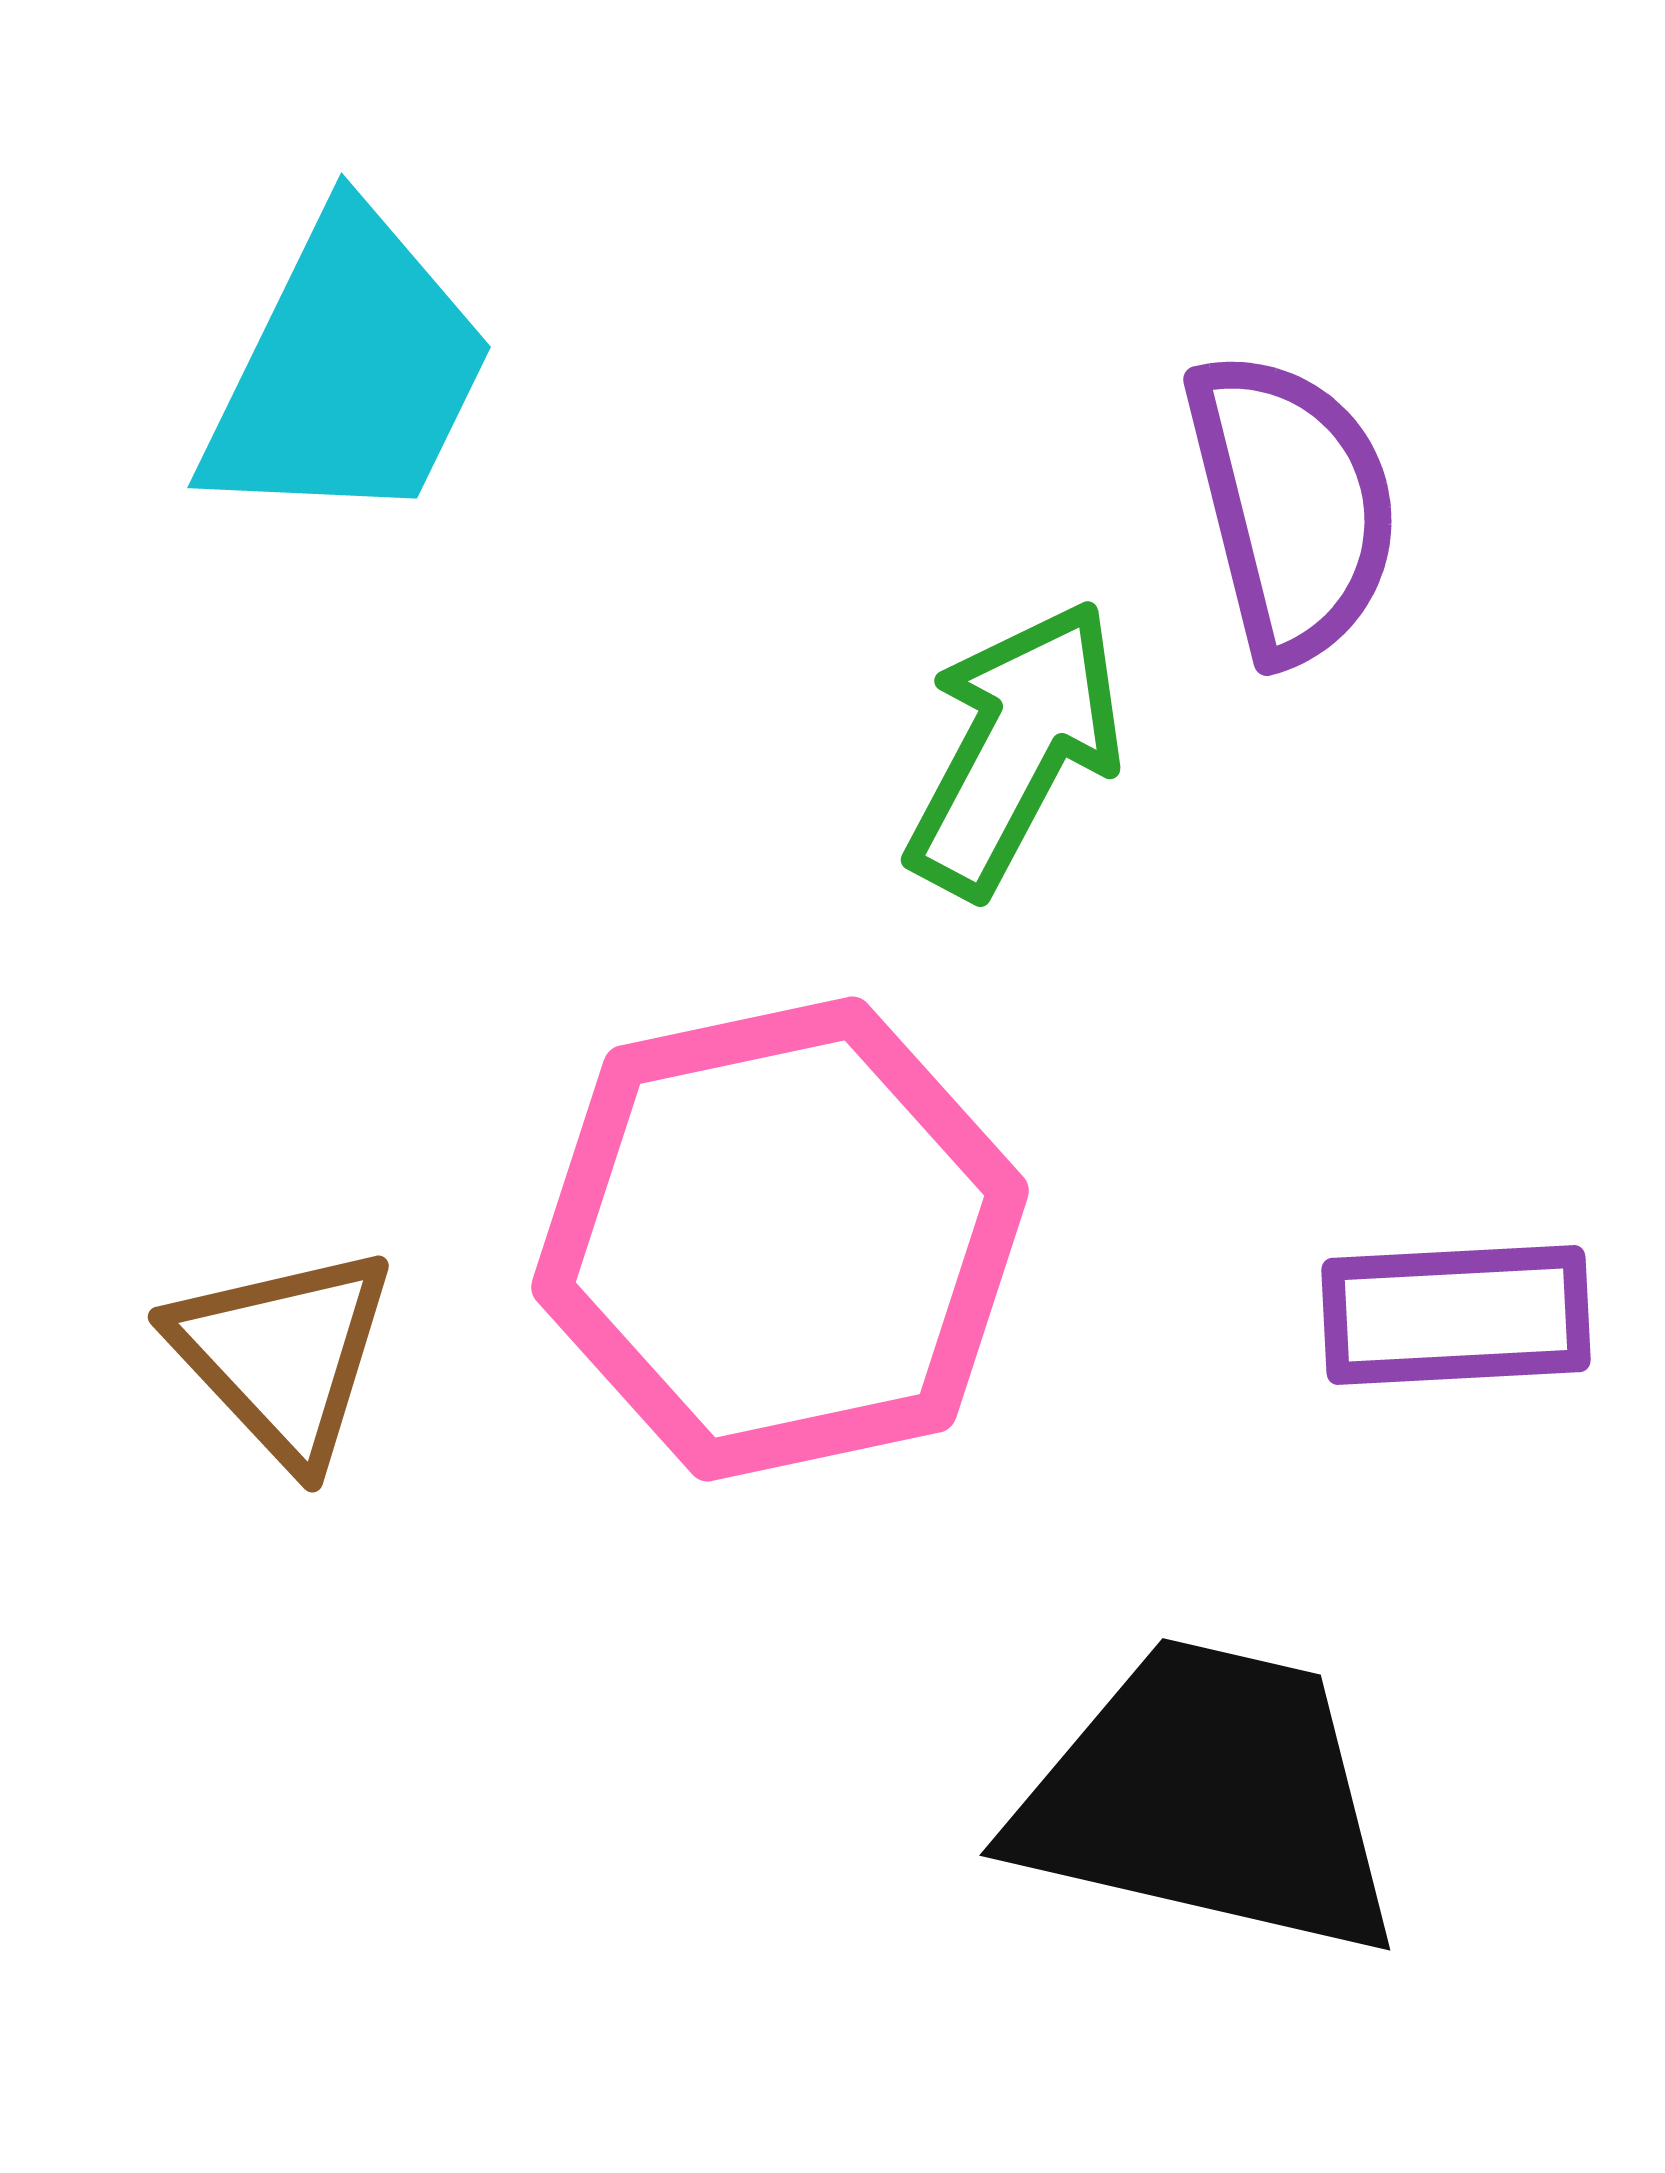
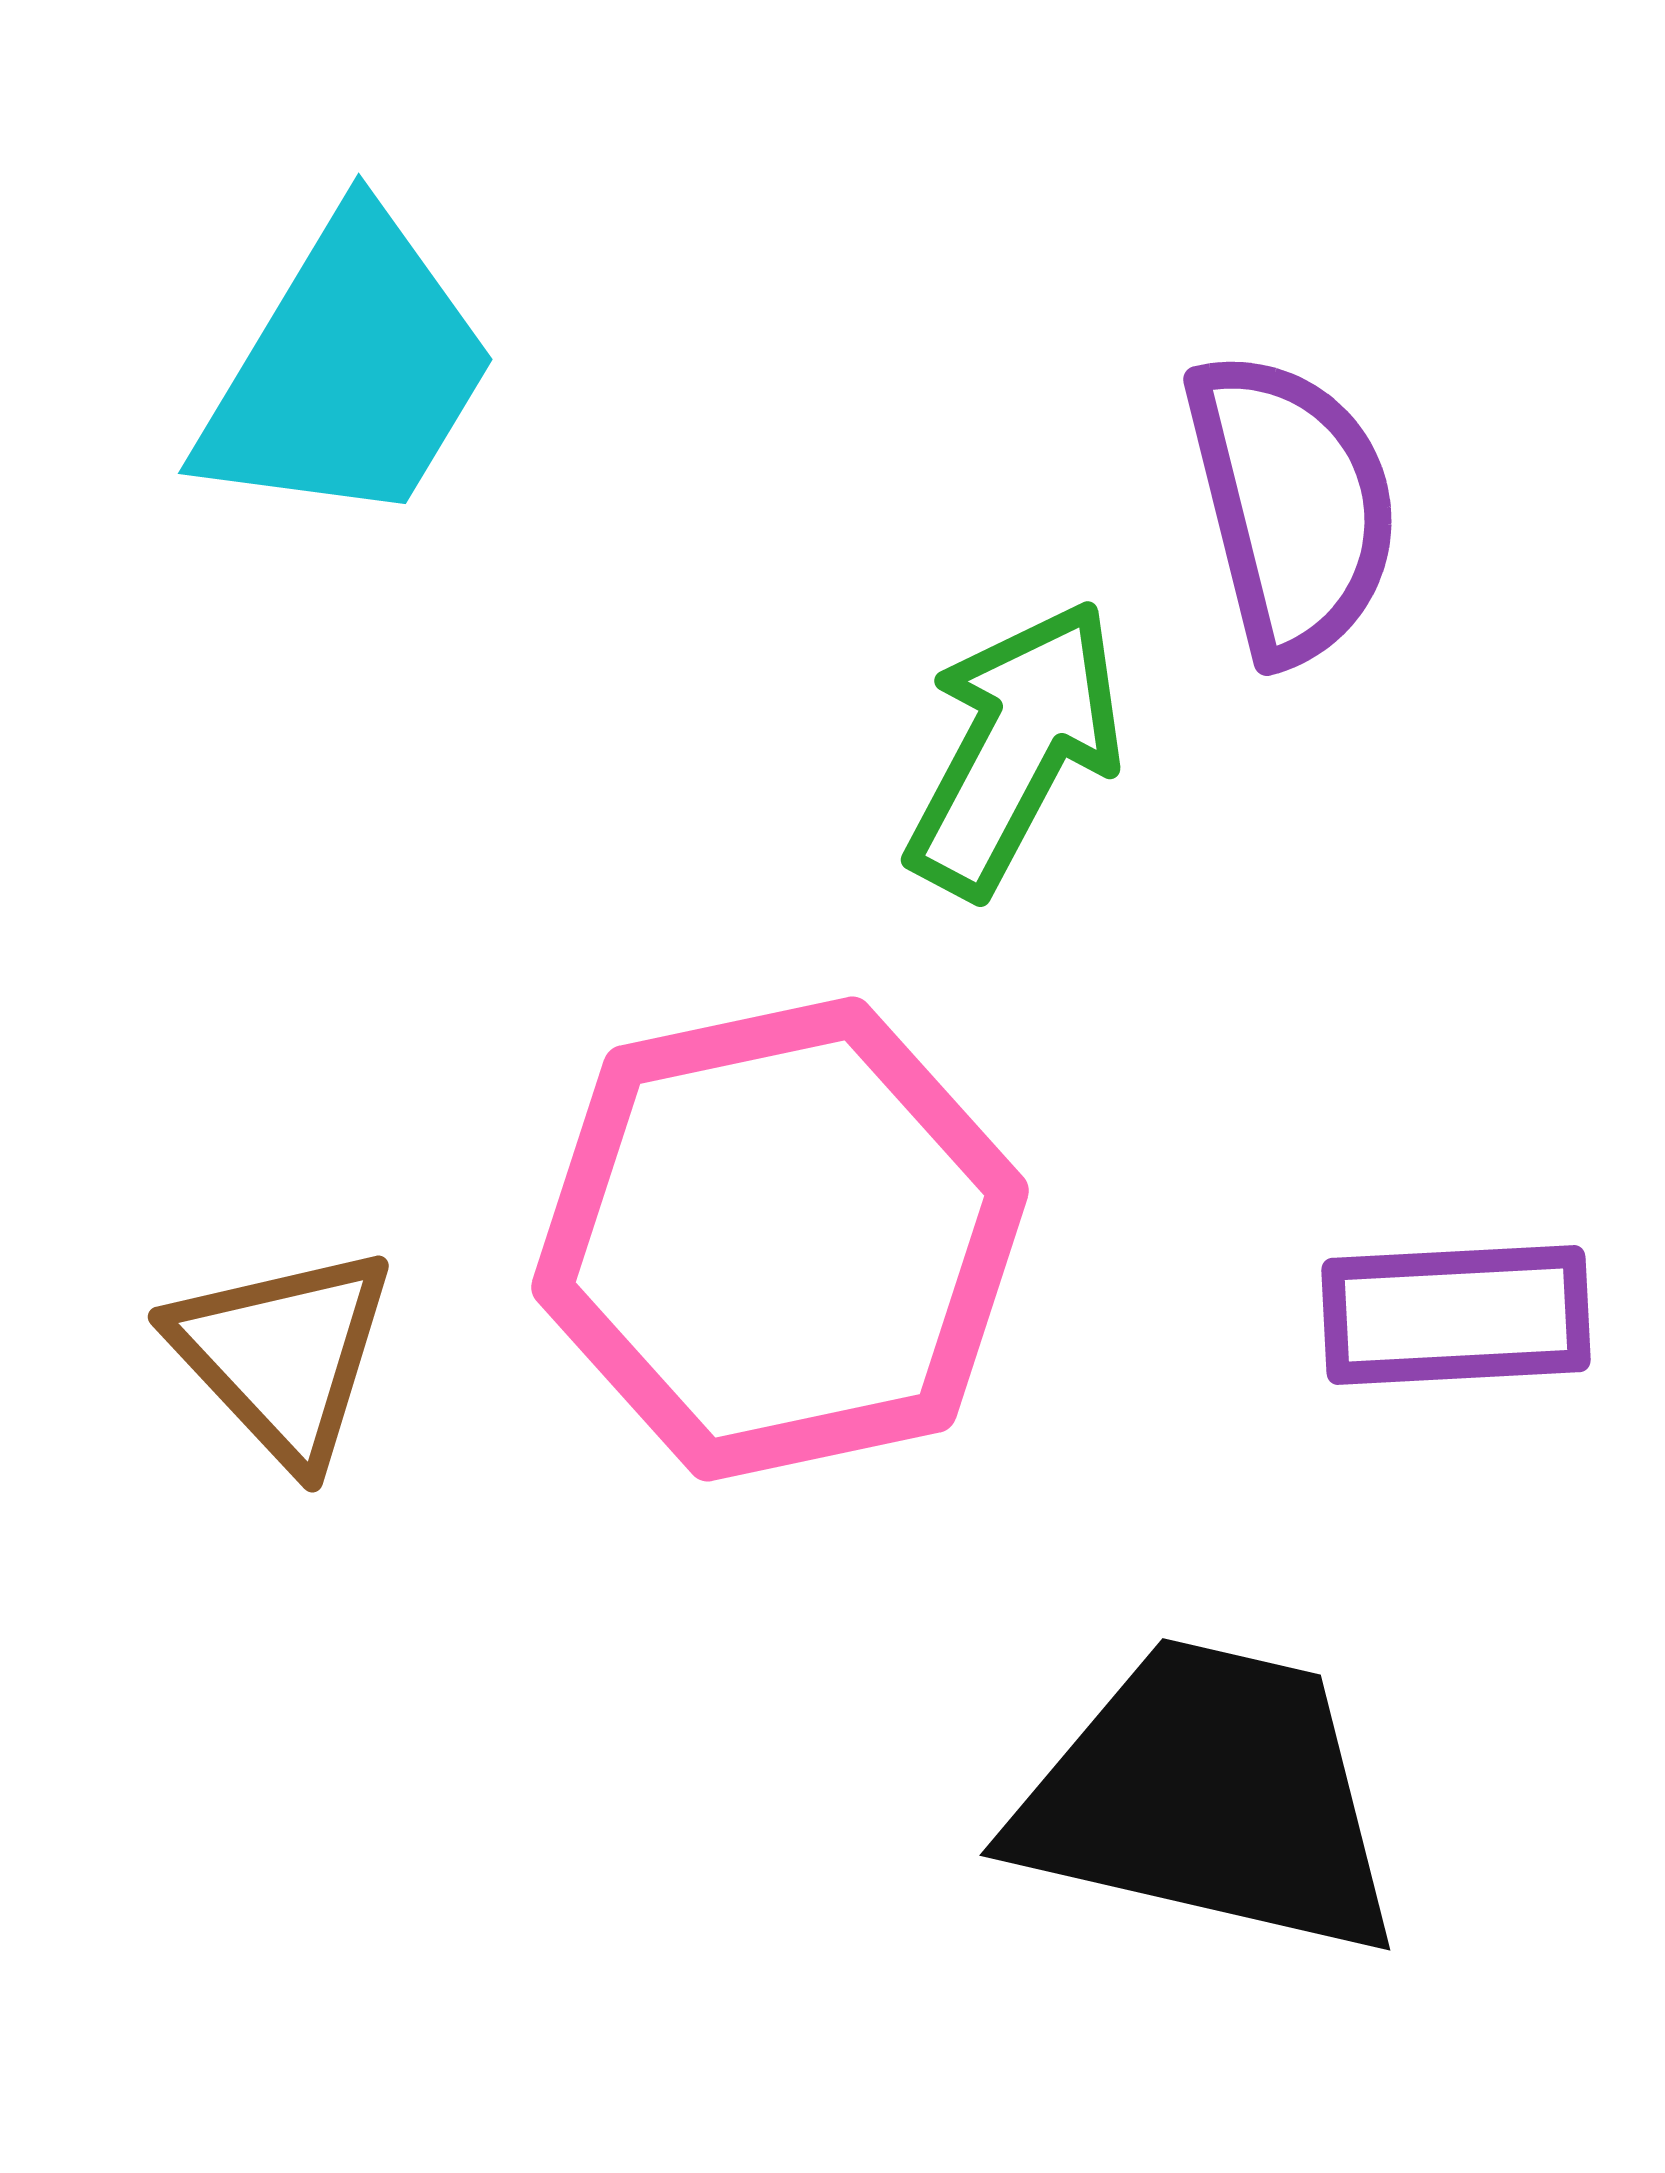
cyan trapezoid: rotated 5 degrees clockwise
